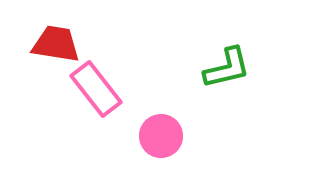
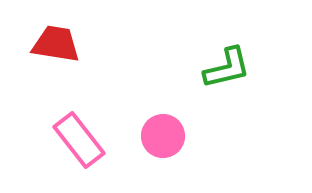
pink rectangle: moved 17 px left, 51 px down
pink circle: moved 2 px right
